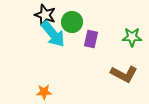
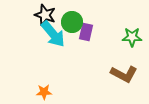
purple rectangle: moved 5 px left, 7 px up
